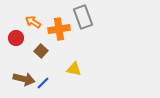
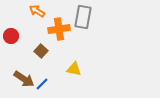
gray rectangle: rotated 30 degrees clockwise
orange arrow: moved 4 px right, 11 px up
red circle: moved 5 px left, 2 px up
brown arrow: rotated 20 degrees clockwise
blue line: moved 1 px left, 1 px down
